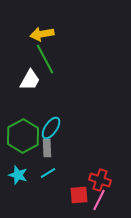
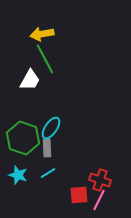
green hexagon: moved 2 px down; rotated 12 degrees counterclockwise
